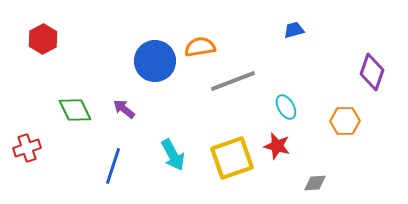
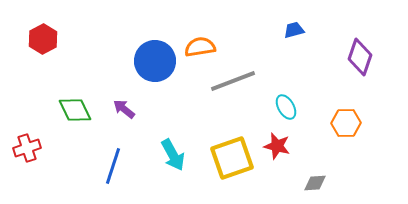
purple diamond: moved 12 px left, 15 px up
orange hexagon: moved 1 px right, 2 px down
